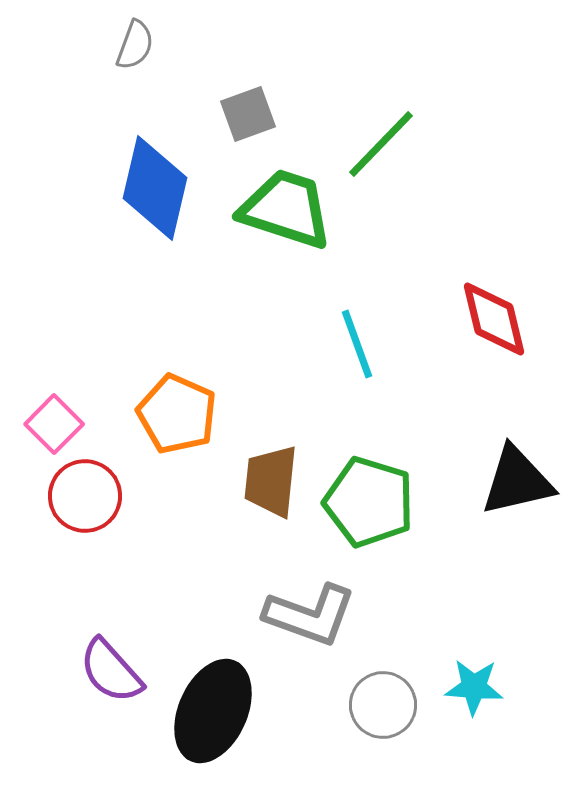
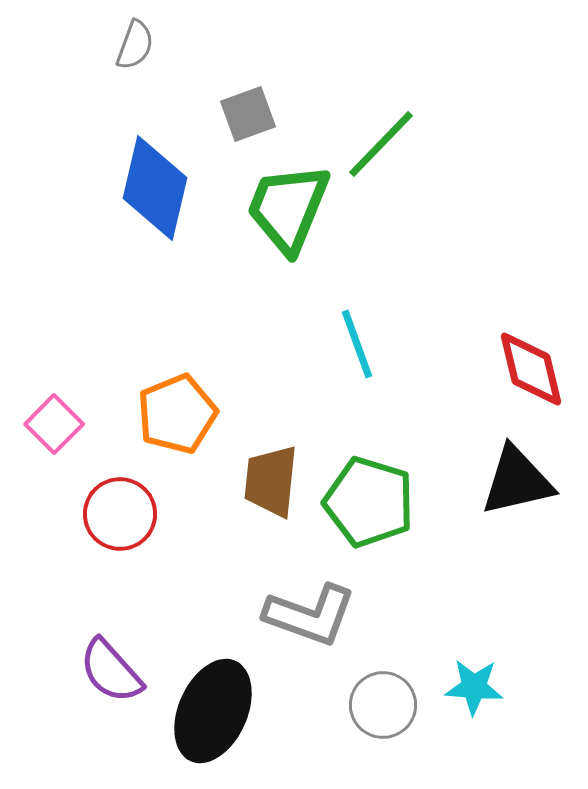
green trapezoid: moved 2 px right, 1 px up; rotated 86 degrees counterclockwise
red diamond: moved 37 px right, 50 px down
orange pentagon: rotated 26 degrees clockwise
red circle: moved 35 px right, 18 px down
